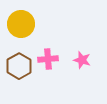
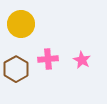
pink star: rotated 12 degrees clockwise
brown hexagon: moved 3 px left, 3 px down
